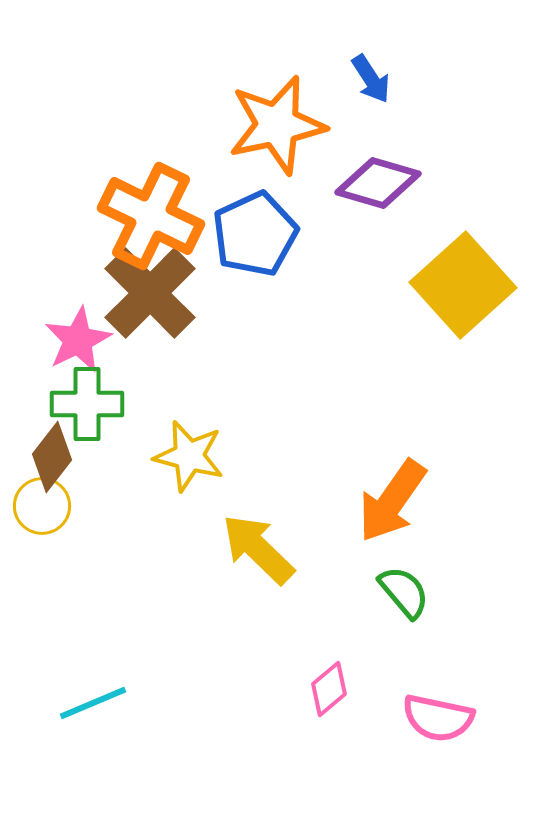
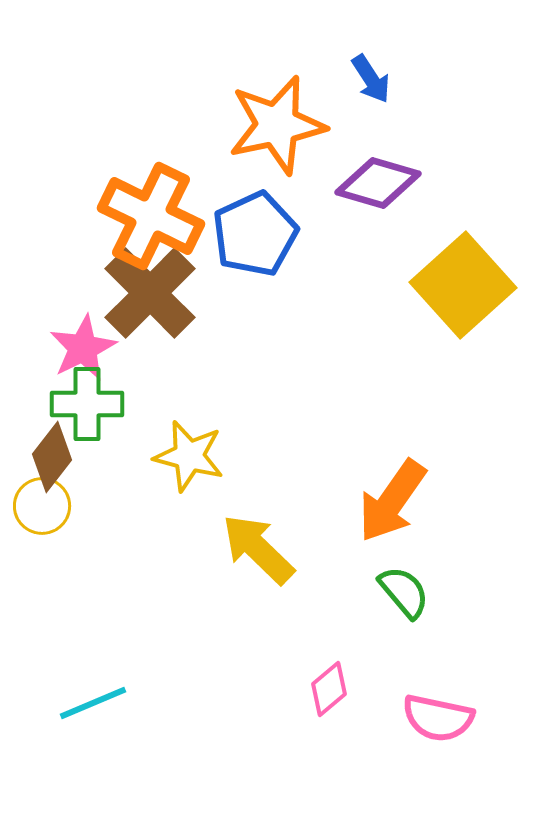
pink star: moved 5 px right, 8 px down
